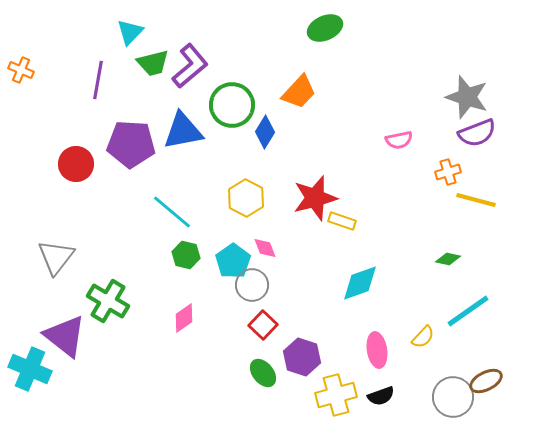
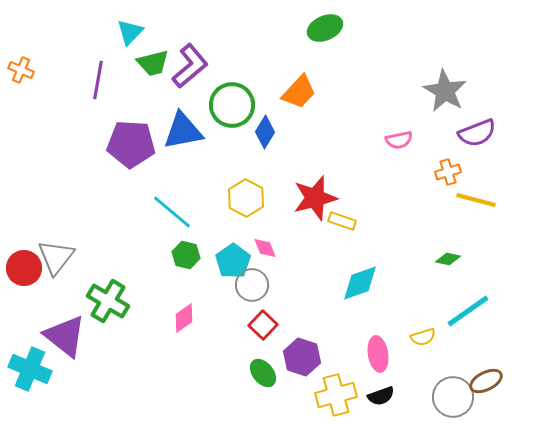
gray star at (467, 97): moved 22 px left, 6 px up; rotated 12 degrees clockwise
red circle at (76, 164): moved 52 px left, 104 px down
yellow semicircle at (423, 337): rotated 30 degrees clockwise
pink ellipse at (377, 350): moved 1 px right, 4 px down
